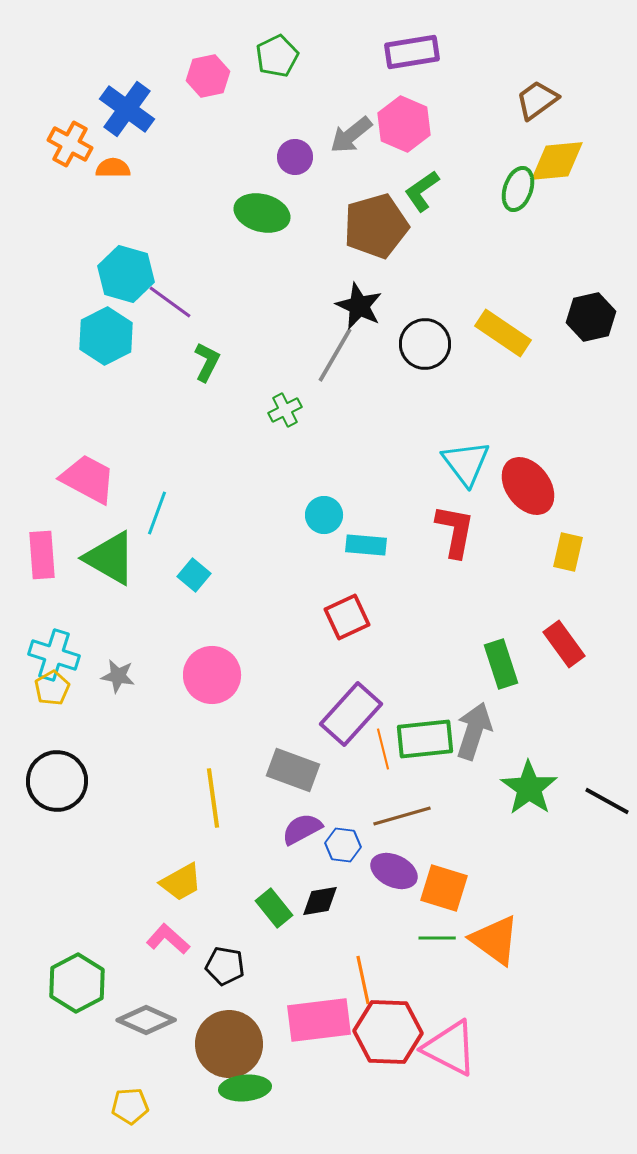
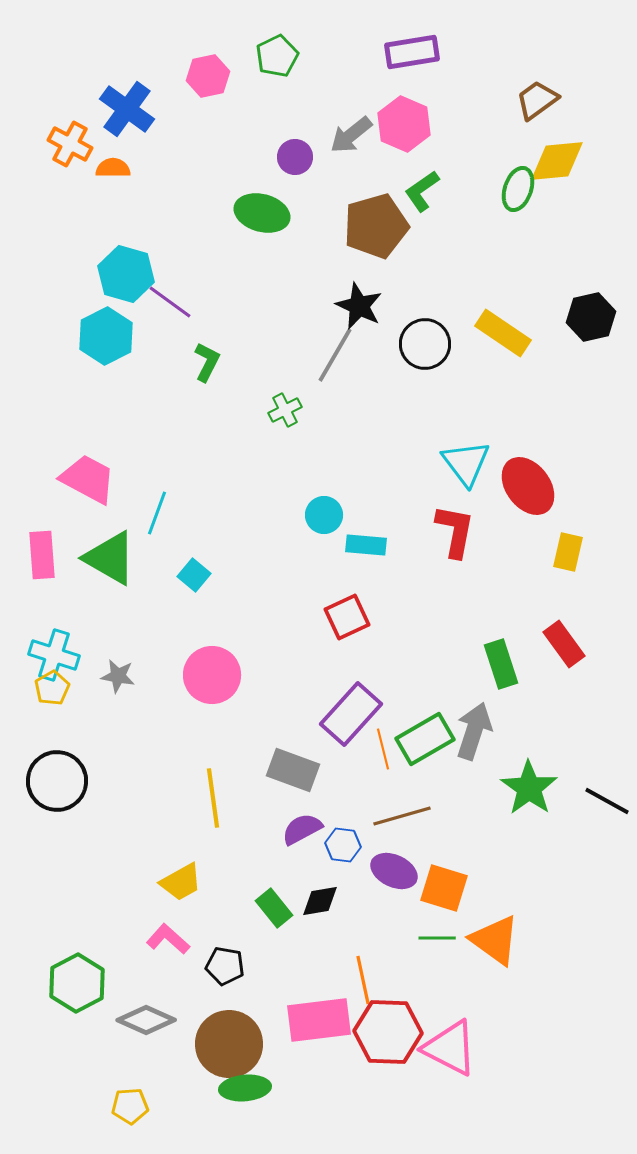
green rectangle at (425, 739): rotated 24 degrees counterclockwise
